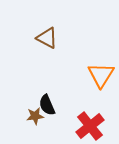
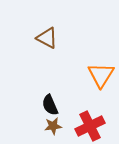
black semicircle: moved 3 px right
brown star: moved 18 px right, 10 px down
red cross: rotated 12 degrees clockwise
